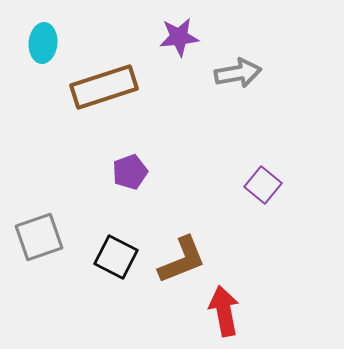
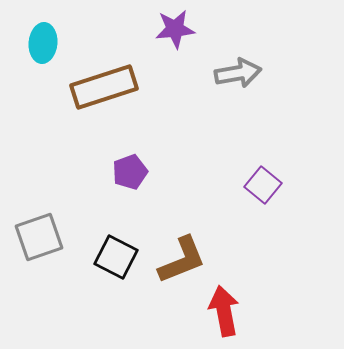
purple star: moved 4 px left, 8 px up
